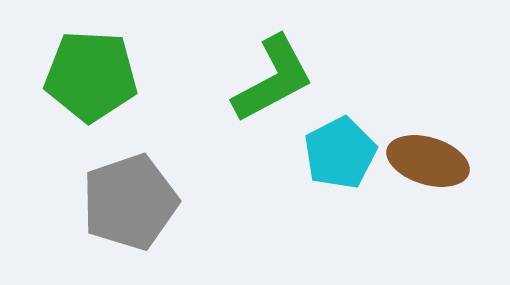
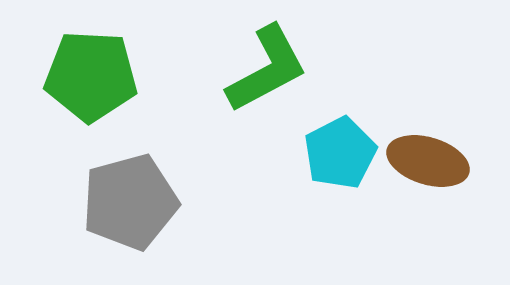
green L-shape: moved 6 px left, 10 px up
gray pentagon: rotated 4 degrees clockwise
